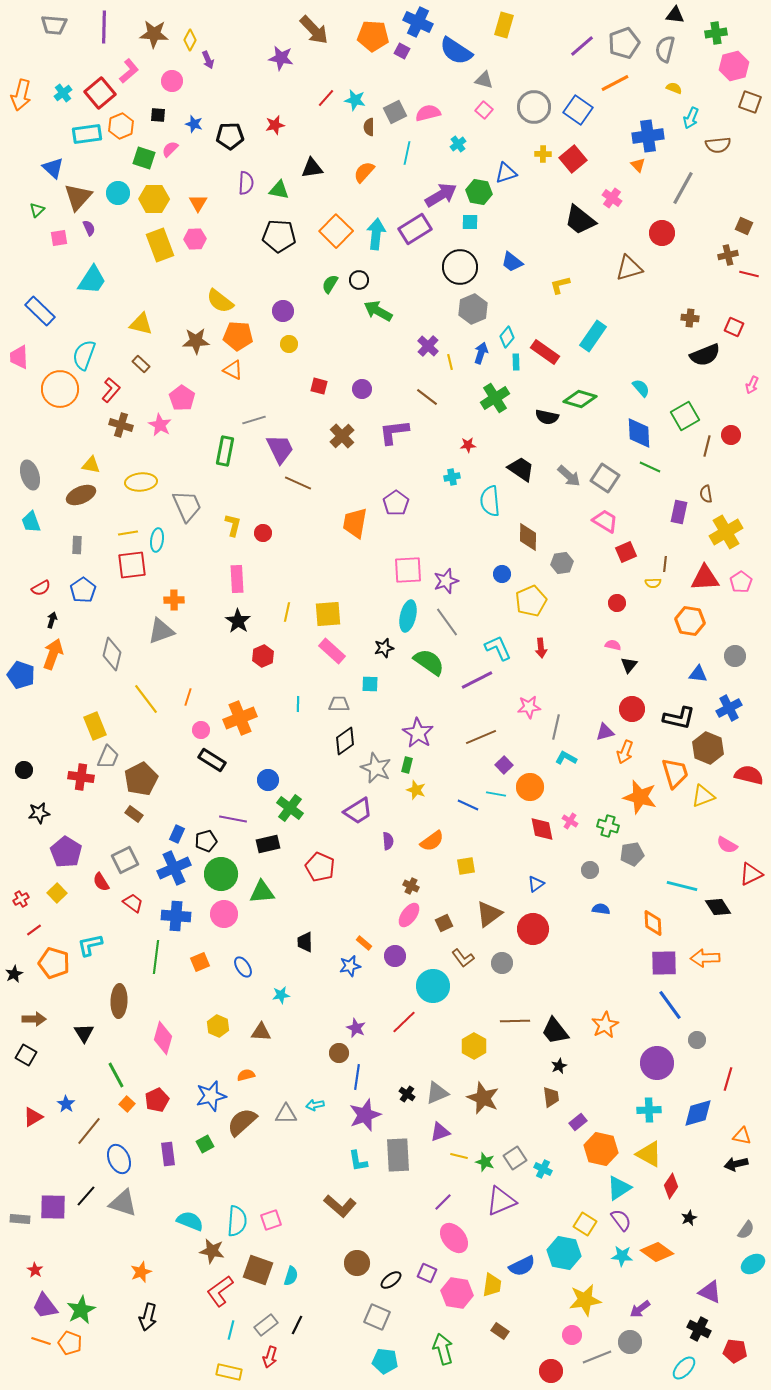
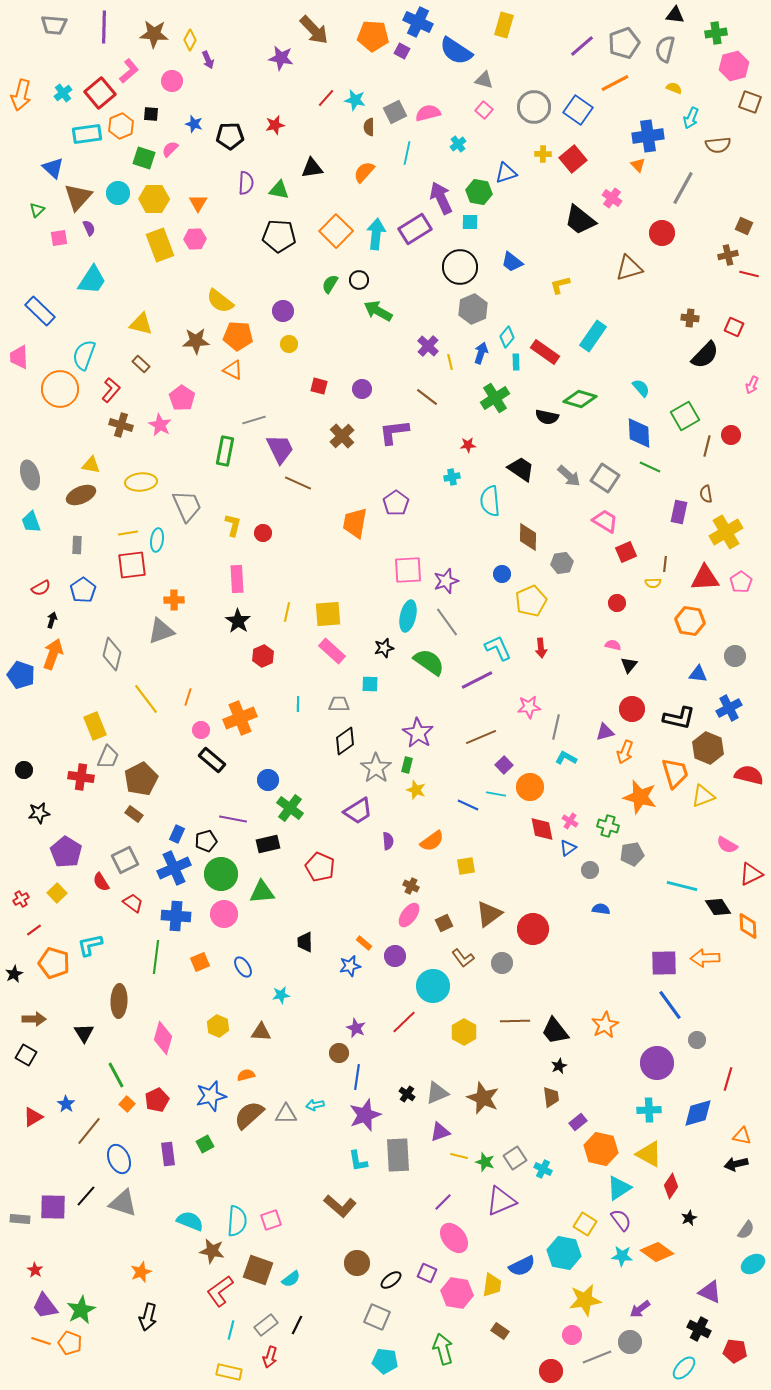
black square at (158, 115): moved 7 px left, 1 px up
purple arrow at (441, 195): moved 3 px down; rotated 84 degrees counterclockwise
black semicircle at (705, 355): rotated 24 degrees counterclockwise
black rectangle at (212, 760): rotated 8 degrees clockwise
gray star at (376, 768): rotated 12 degrees clockwise
blue triangle at (536, 884): moved 32 px right, 36 px up
orange diamond at (653, 923): moved 95 px right, 3 px down
yellow hexagon at (474, 1046): moved 10 px left, 14 px up
brown semicircle at (242, 1122): moved 7 px right, 7 px up
cyan semicircle at (291, 1276): moved 3 px down; rotated 36 degrees clockwise
